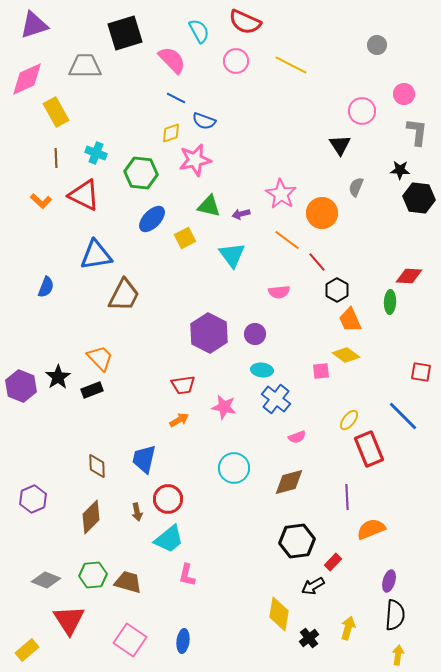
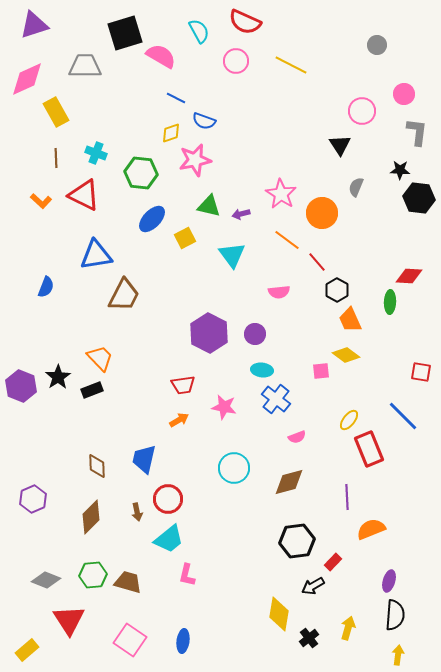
pink semicircle at (172, 60): moved 11 px left, 4 px up; rotated 16 degrees counterclockwise
